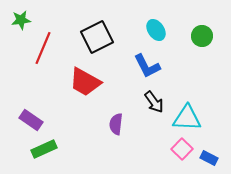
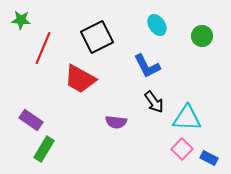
green star: rotated 12 degrees clockwise
cyan ellipse: moved 1 px right, 5 px up
red trapezoid: moved 5 px left, 3 px up
purple semicircle: moved 2 px up; rotated 90 degrees counterclockwise
green rectangle: rotated 35 degrees counterclockwise
